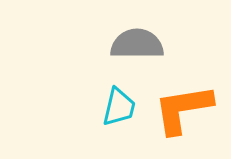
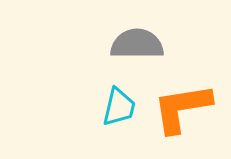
orange L-shape: moved 1 px left, 1 px up
